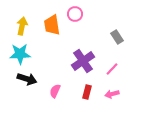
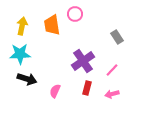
pink line: moved 1 px down
red rectangle: moved 4 px up
